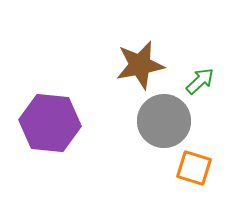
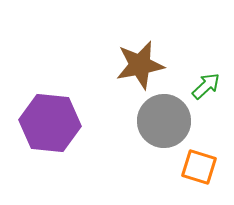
green arrow: moved 6 px right, 5 px down
orange square: moved 5 px right, 1 px up
